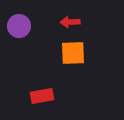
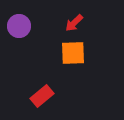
red arrow: moved 4 px right, 1 px down; rotated 42 degrees counterclockwise
red rectangle: rotated 30 degrees counterclockwise
